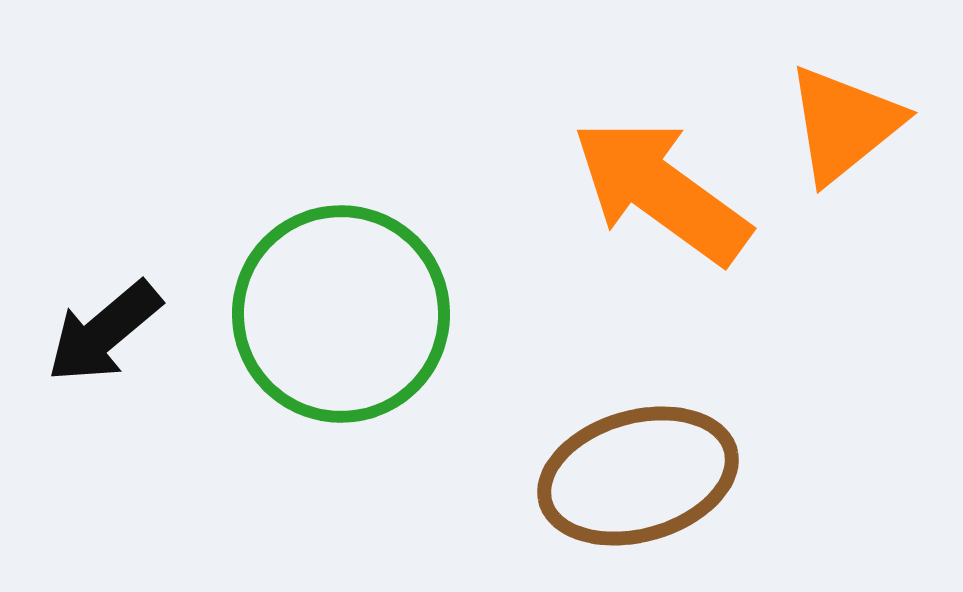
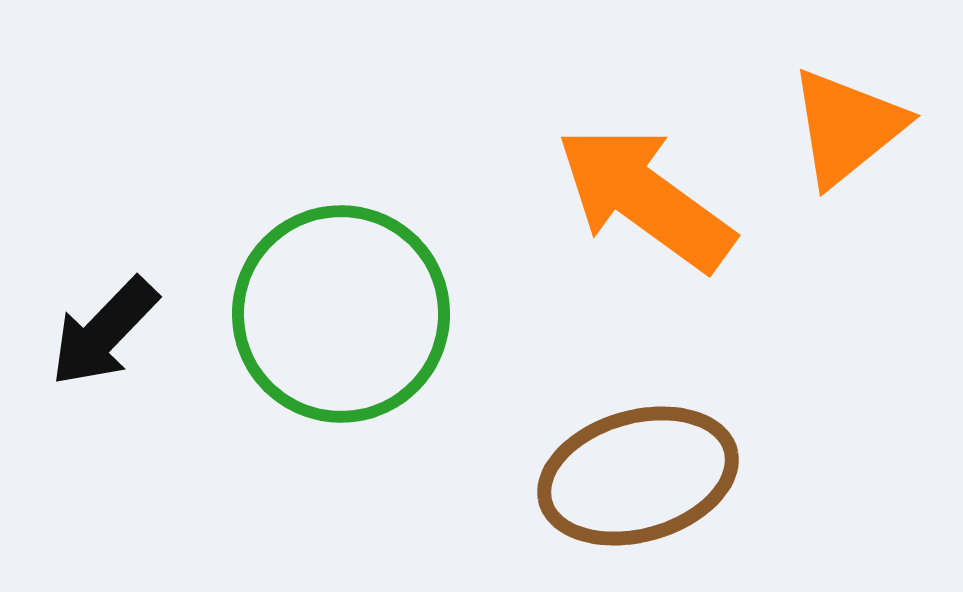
orange triangle: moved 3 px right, 3 px down
orange arrow: moved 16 px left, 7 px down
black arrow: rotated 6 degrees counterclockwise
